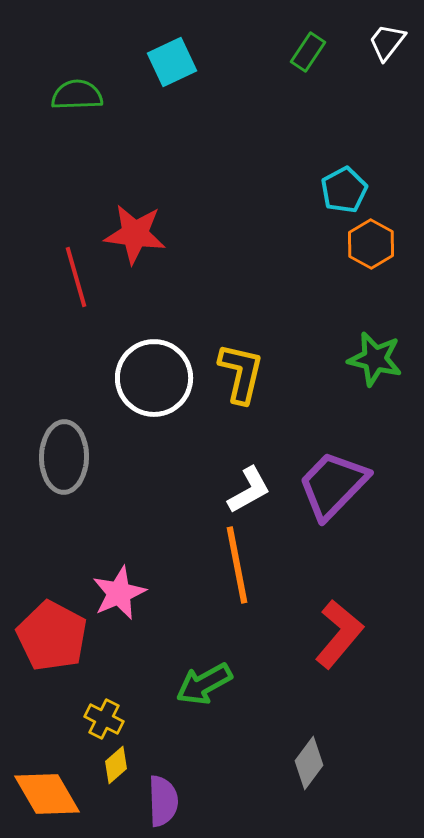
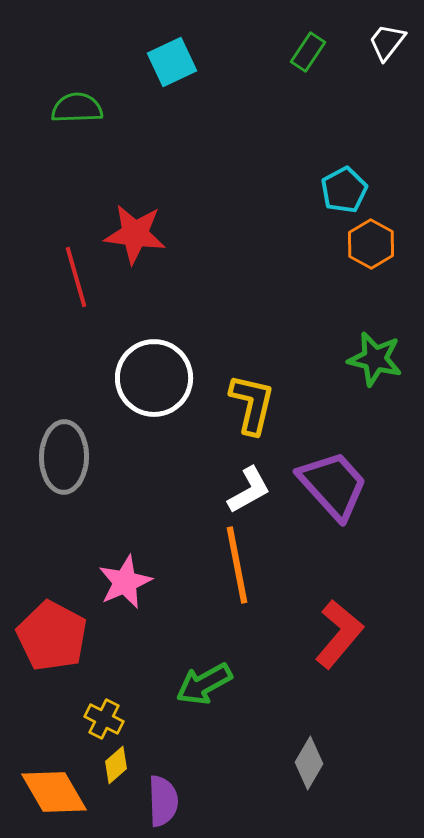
green semicircle: moved 13 px down
yellow L-shape: moved 11 px right, 31 px down
purple trapezoid: rotated 94 degrees clockwise
pink star: moved 6 px right, 11 px up
gray diamond: rotated 6 degrees counterclockwise
orange diamond: moved 7 px right, 2 px up
